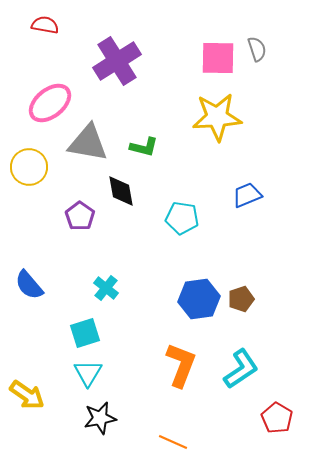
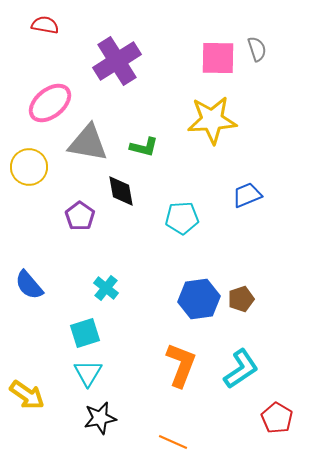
yellow star: moved 5 px left, 3 px down
cyan pentagon: rotated 12 degrees counterclockwise
